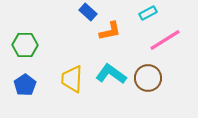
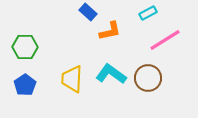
green hexagon: moved 2 px down
